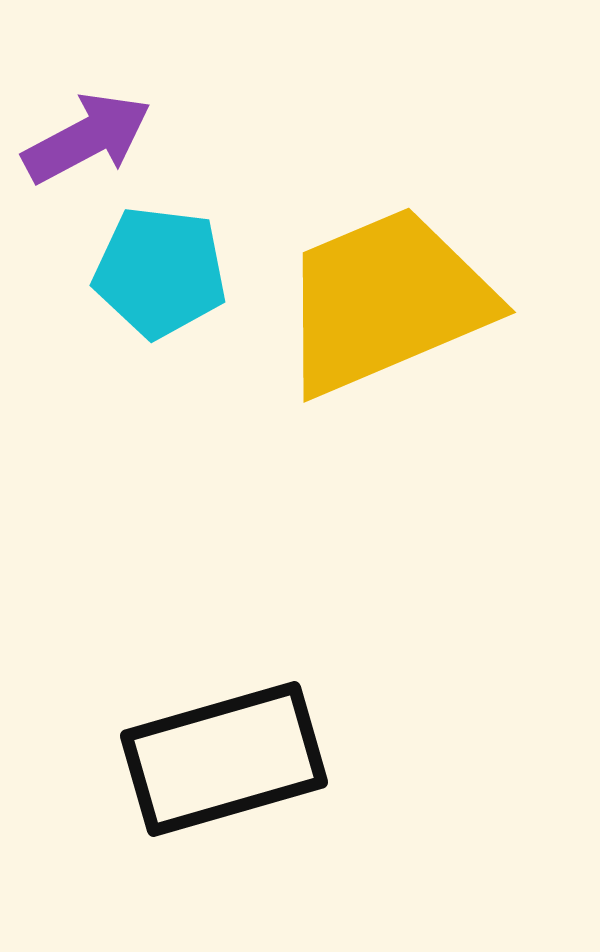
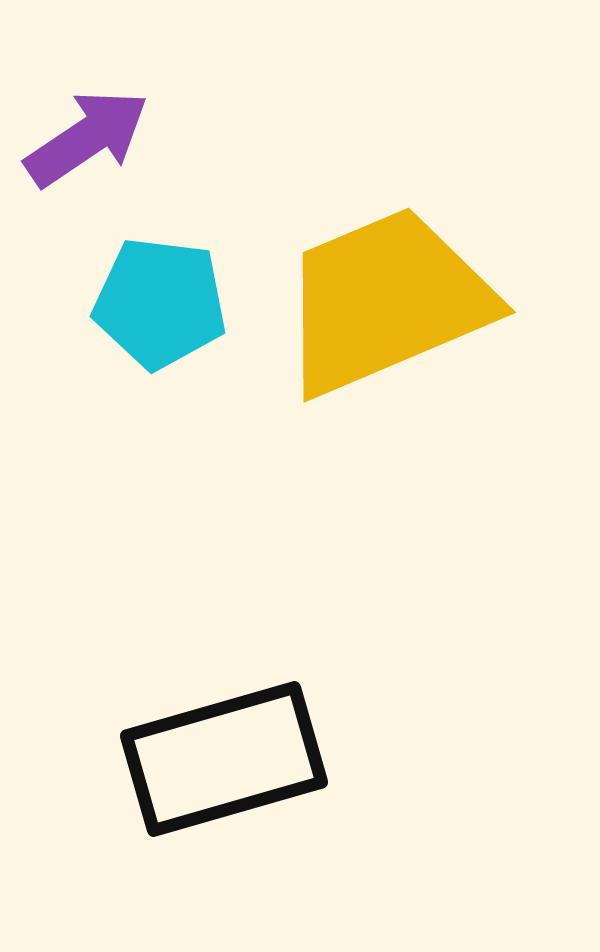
purple arrow: rotated 6 degrees counterclockwise
cyan pentagon: moved 31 px down
